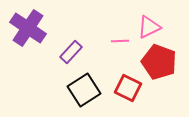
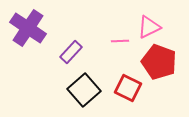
black square: rotated 8 degrees counterclockwise
